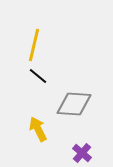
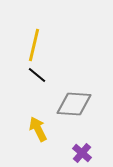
black line: moved 1 px left, 1 px up
